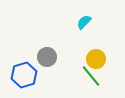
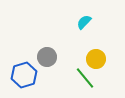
green line: moved 6 px left, 2 px down
